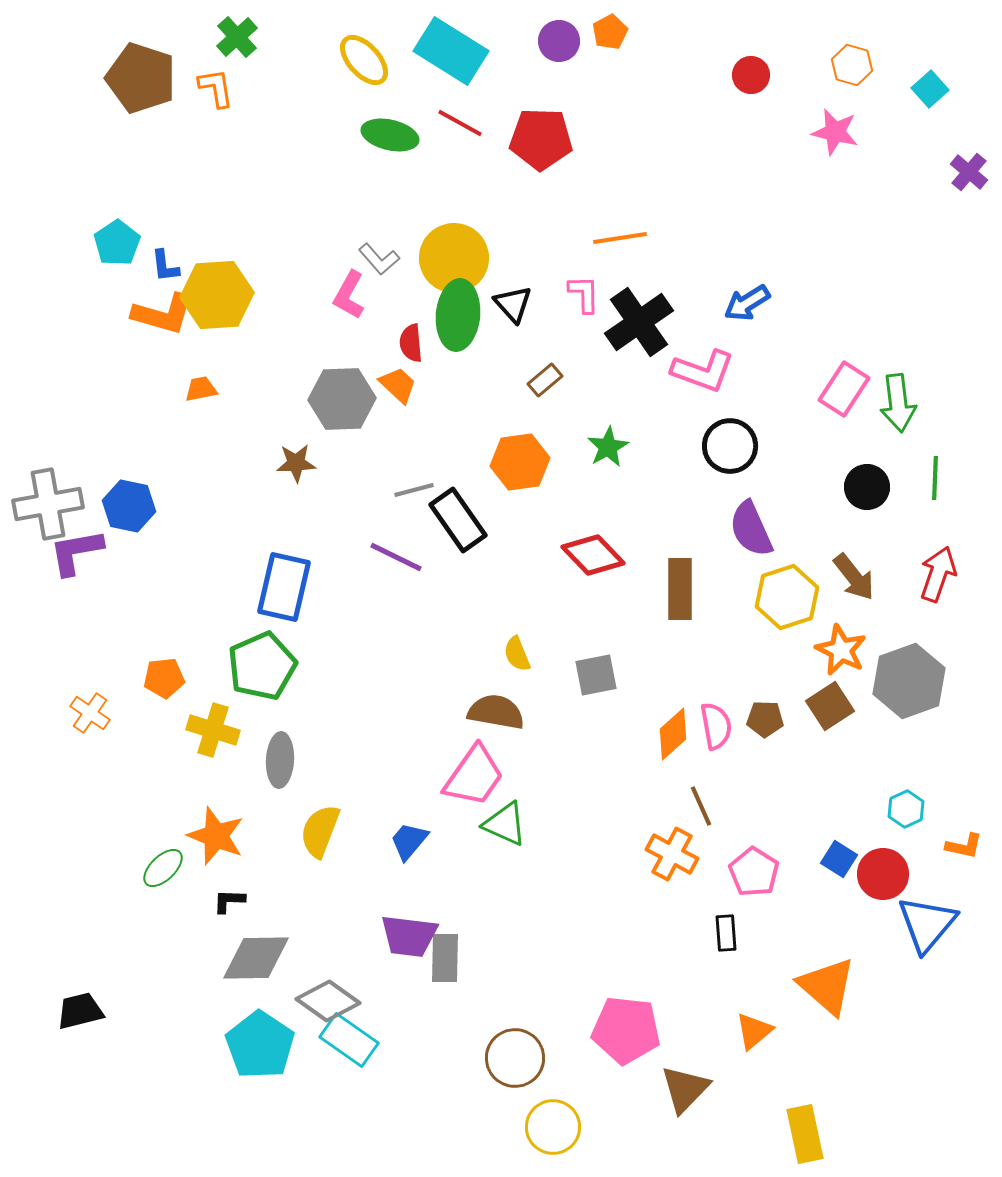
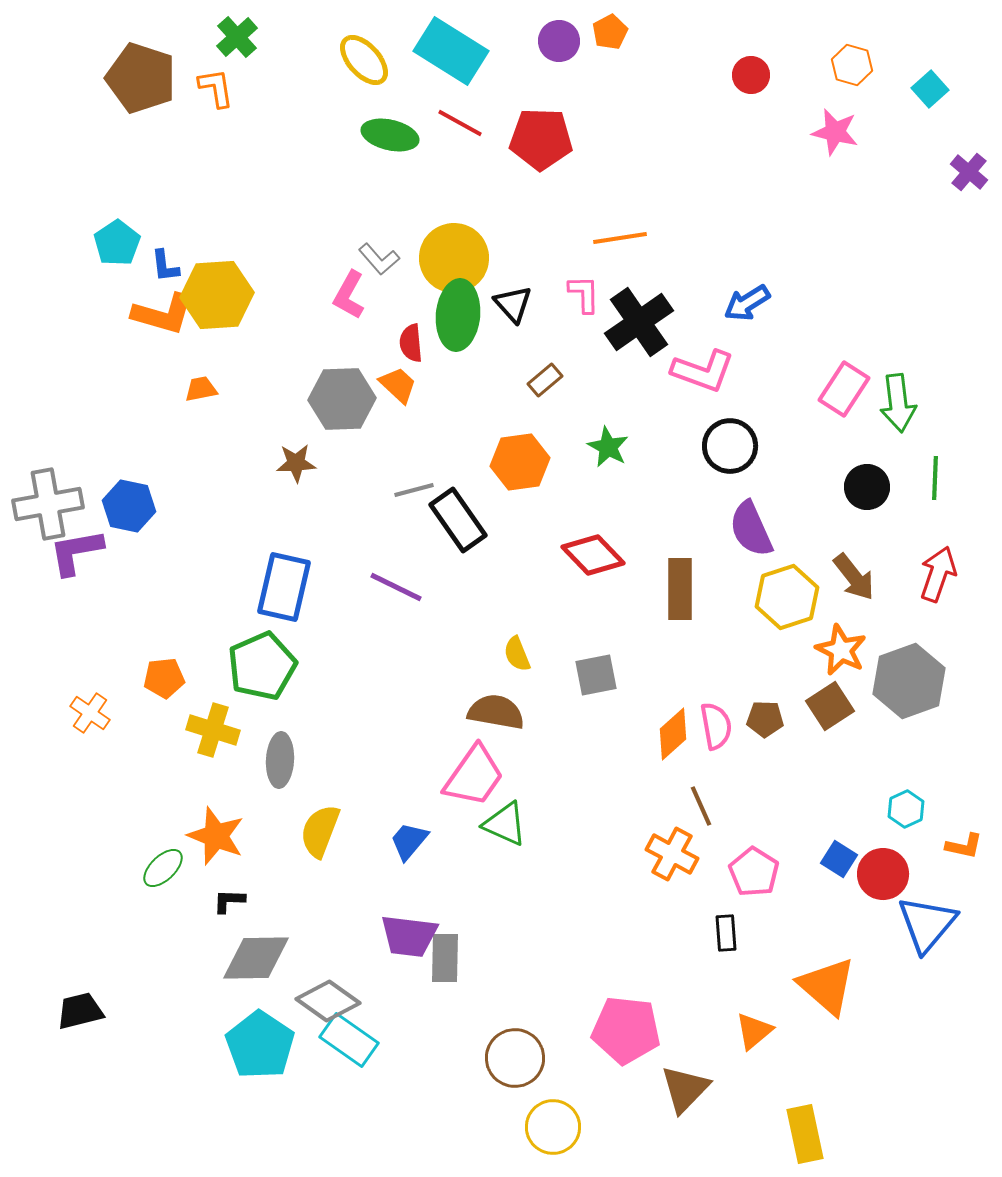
green star at (608, 447): rotated 15 degrees counterclockwise
purple line at (396, 557): moved 30 px down
